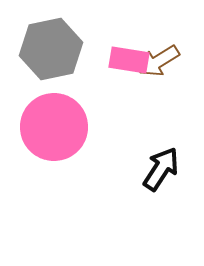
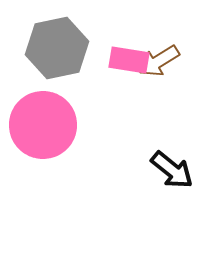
gray hexagon: moved 6 px right, 1 px up
pink circle: moved 11 px left, 2 px up
black arrow: moved 11 px right, 1 px down; rotated 96 degrees clockwise
